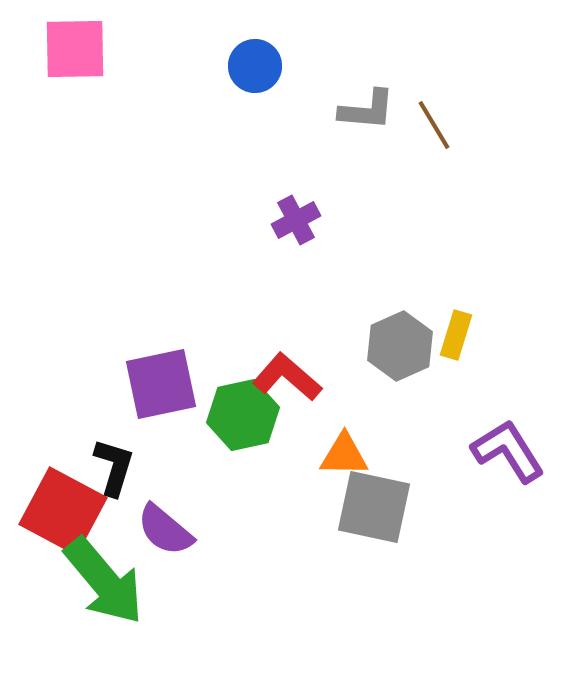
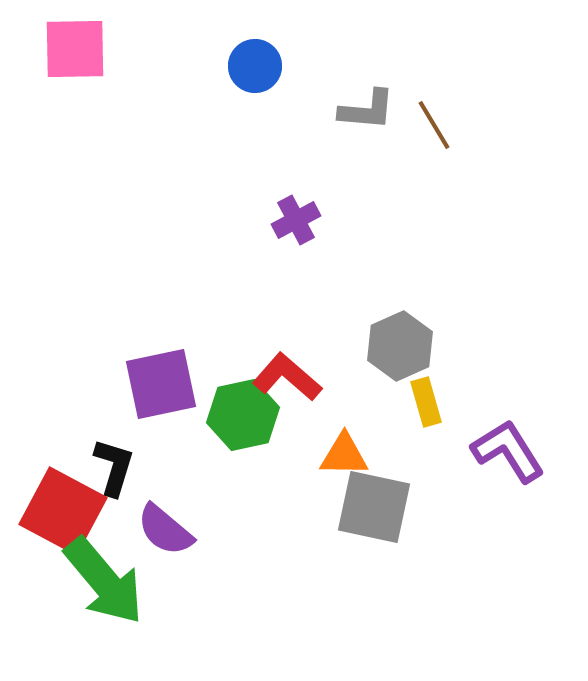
yellow rectangle: moved 30 px left, 67 px down; rotated 33 degrees counterclockwise
